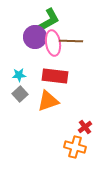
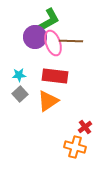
pink ellipse: rotated 10 degrees counterclockwise
orange triangle: rotated 15 degrees counterclockwise
